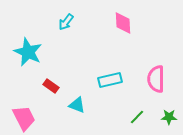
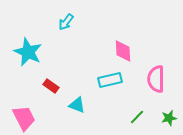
pink diamond: moved 28 px down
green star: moved 1 px down; rotated 14 degrees counterclockwise
